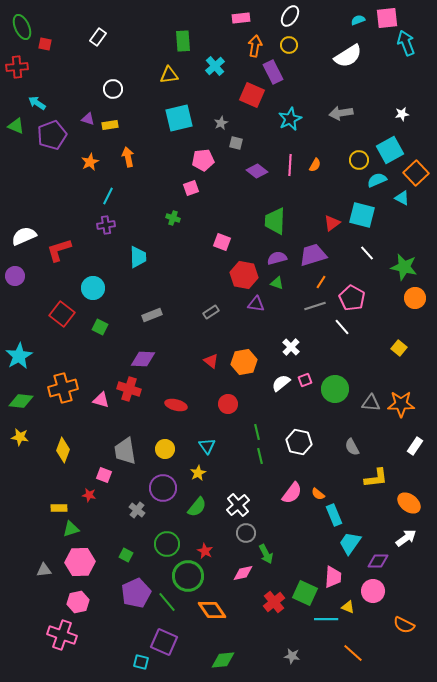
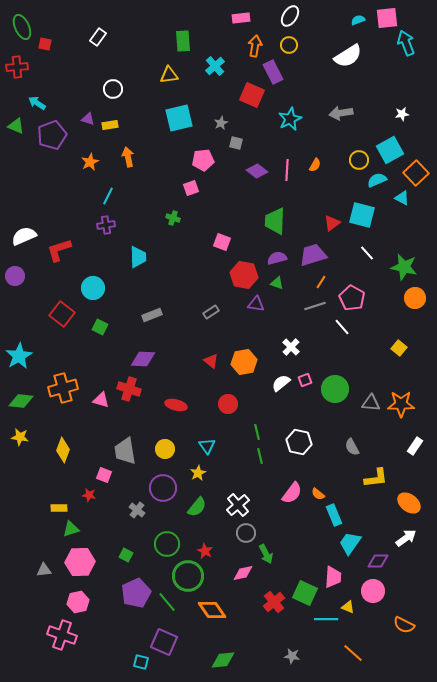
pink line at (290, 165): moved 3 px left, 5 px down
